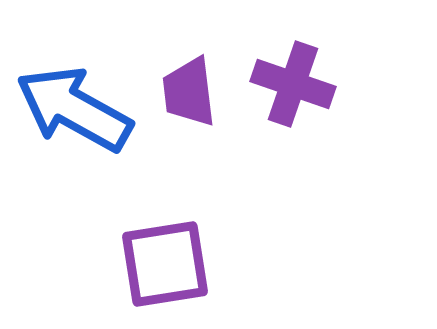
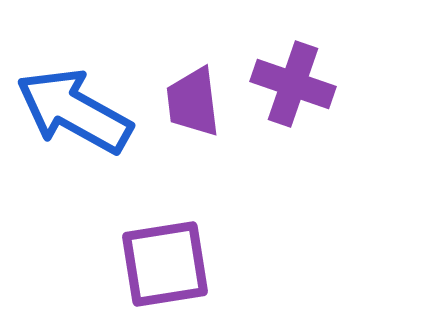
purple trapezoid: moved 4 px right, 10 px down
blue arrow: moved 2 px down
